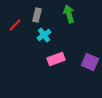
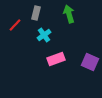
gray rectangle: moved 1 px left, 2 px up
